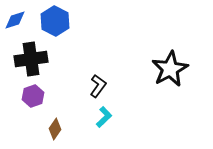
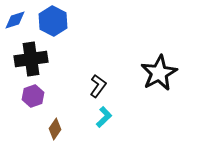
blue hexagon: moved 2 px left
black star: moved 11 px left, 4 px down
